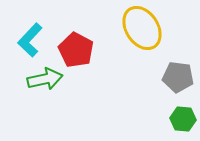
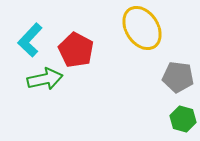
green hexagon: rotated 10 degrees clockwise
